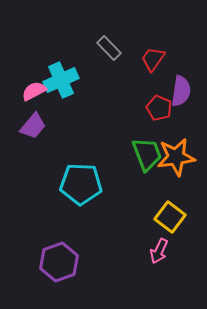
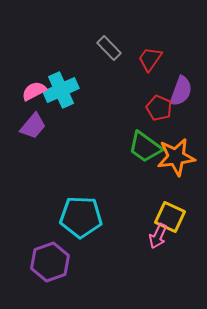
red trapezoid: moved 3 px left
cyan cross: moved 10 px down
purple semicircle: rotated 12 degrees clockwise
green trapezoid: moved 2 px left, 7 px up; rotated 147 degrees clockwise
cyan pentagon: moved 33 px down
yellow square: rotated 12 degrees counterclockwise
pink arrow: moved 1 px left, 15 px up
purple hexagon: moved 9 px left
